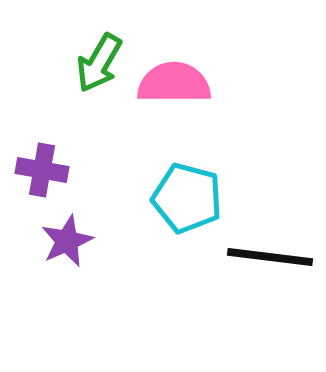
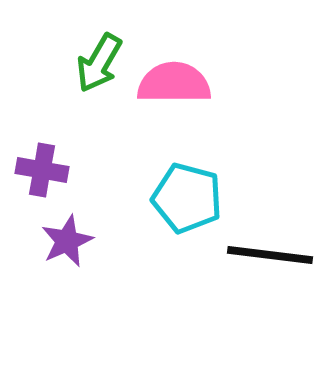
black line: moved 2 px up
